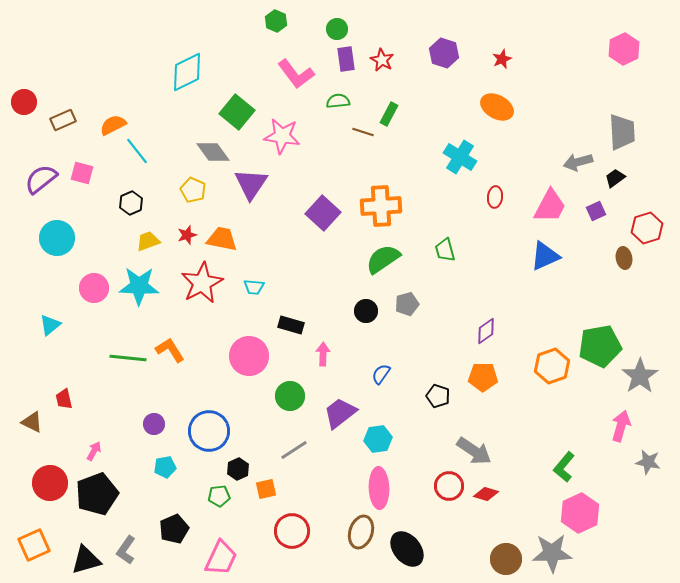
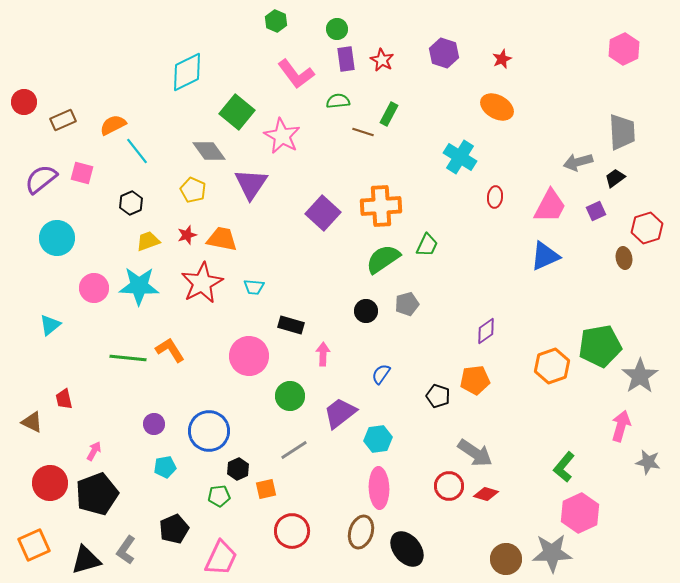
pink star at (282, 136): rotated 21 degrees clockwise
gray diamond at (213, 152): moved 4 px left, 1 px up
green trapezoid at (445, 250): moved 18 px left, 5 px up; rotated 140 degrees counterclockwise
orange pentagon at (483, 377): moved 8 px left, 3 px down; rotated 8 degrees counterclockwise
gray arrow at (474, 451): moved 1 px right, 2 px down
